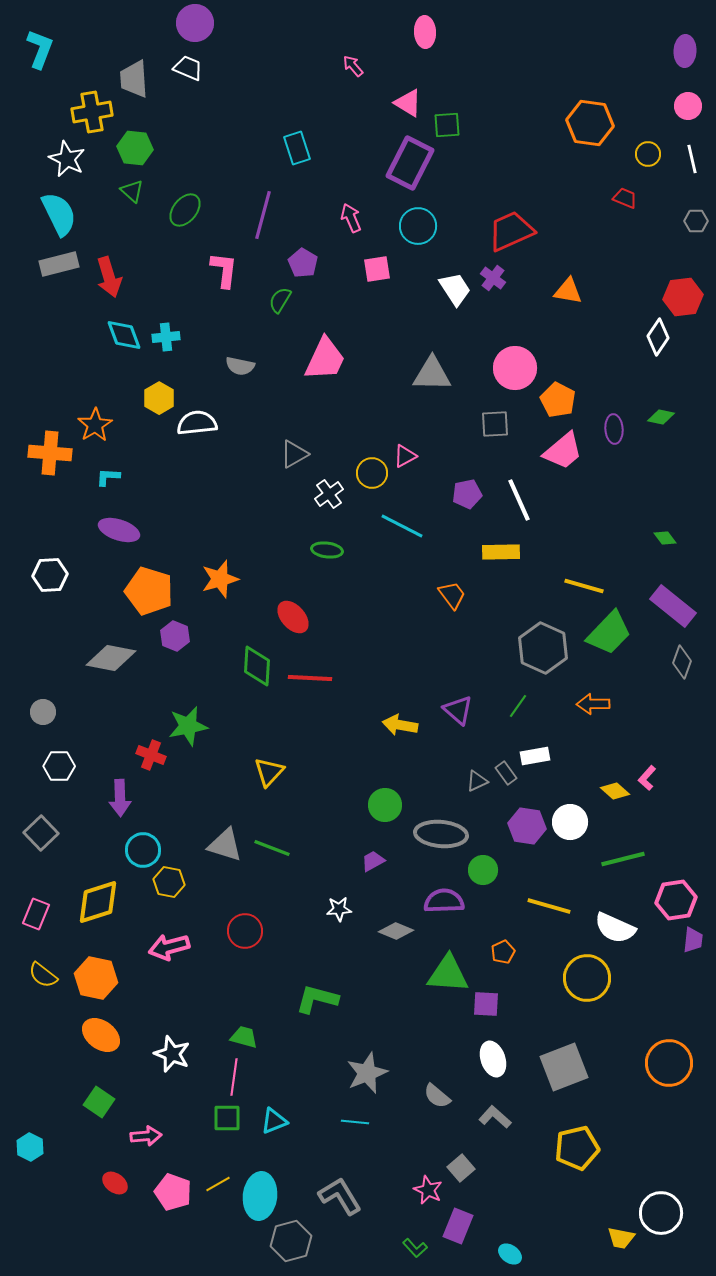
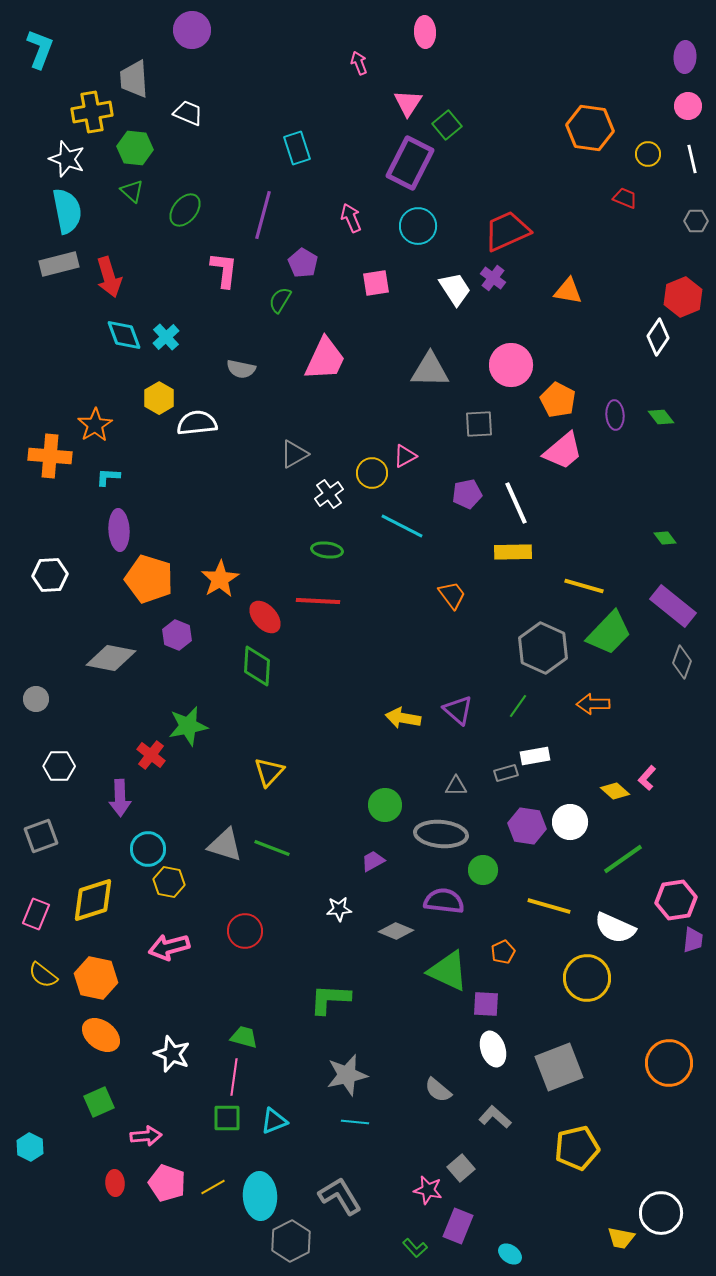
purple circle at (195, 23): moved 3 px left, 7 px down
purple ellipse at (685, 51): moved 6 px down
pink arrow at (353, 66): moved 6 px right, 3 px up; rotated 20 degrees clockwise
white trapezoid at (188, 68): moved 45 px down
pink triangle at (408, 103): rotated 32 degrees clockwise
orange hexagon at (590, 123): moved 5 px down
green square at (447, 125): rotated 36 degrees counterclockwise
white star at (67, 159): rotated 6 degrees counterclockwise
cyan semicircle at (59, 214): moved 8 px right, 3 px up; rotated 15 degrees clockwise
red trapezoid at (511, 231): moved 4 px left
pink square at (377, 269): moved 1 px left, 14 px down
red hexagon at (683, 297): rotated 15 degrees counterclockwise
cyan cross at (166, 337): rotated 36 degrees counterclockwise
gray semicircle at (240, 366): moved 1 px right, 3 px down
pink circle at (515, 368): moved 4 px left, 3 px up
gray triangle at (432, 374): moved 2 px left, 4 px up
green diamond at (661, 417): rotated 40 degrees clockwise
gray square at (495, 424): moved 16 px left
purple ellipse at (614, 429): moved 1 px right, 14 px up
orange cross at (50, 453): moved 3 px down
white line at (519, 500): moved 3 px left, 3 px down
purple ellipse at (119, 530): rotated 69 degrees clockwise
yellow rectangle at (501, 552): moved 12 px right
orange star at (220, 579): rotated 15 degrees counterclockwise
orange pentagon at (149, 591): moved 12 px up
red ellipse at (293, 617): moved 28 px left
purple hexagon at (175, 636): moved 2 px right, 1 px up
red line at (310, 678): moved 8 px right, 77 px up
gray circle at (43, 712): moved 7 px left, 13 px up
yellow arrow at (400, 725): moved 3 px right, 7 px up
red cross at (151, 755): rotated 16 degrees clockwise
gray rectangle at (506, 773): rotated 70 degrees counterclockwise
gray triangle at (477, 781): moved 21 px left, 5 px down; rotated 25 degrees clockwise
gray square at (41, 833): moved 3 px down; rotated 24 degrees clockwise
cyan circle at (143, 850): moved 5 px right, 1 px up
green line at (623, 859): rotated 21 degrees counterclockwise
purple semicircle at (444, 901): rotated 9 degrees clockwise
yellow diamond at (98, 902): moved 5 px left, 2 px up
green triangle at (448, 974): moved 3 px up; rotated 21 degrees clockwise
green L-shape at (317, 999): moved 13 px right; rotated 12 degrees counterclockwise
white ellipse at (493, 1059): moved 10 px up
gray square at (564, 1067): moved 5 px left
gray star at (367, 1073): moved 20 px left, 2 px down; rotated 9 degrees clockwise
gray semicircle at (437, 1096): moved 1 px right, 6 px up
green square at (99, 1102): rotated 32 degrees clockwise
red ellipse at (115, 1183): rotated 50 degrees clockwise
yellow line at (218, 1184): moved 5 px left, 3 px down
pink star at (428, 1190): rotated 12 degrees counterclockwise
pink pentagon at (173, 1192): moved 6 px left, 9 px up
cyan ellipse at (260, 1196): rotated 9 degrees counterclockwise
gray hexagon at (291, 1241): rotated 12 degrees counterclockwise
